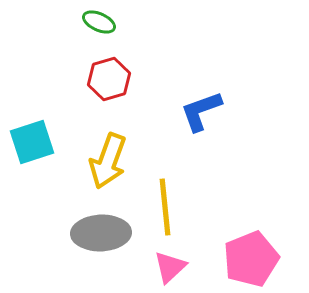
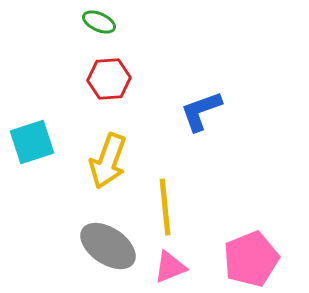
red hexagon: rotated 12 degrees clockwise
gray ellipse: moved 7 px right, 13 px down; rotated 36 degrees clockwise
pink triangle: rotated 21 degrees clockwise
